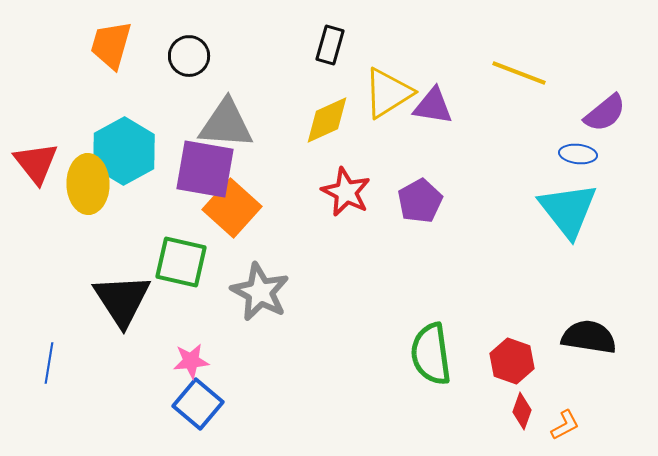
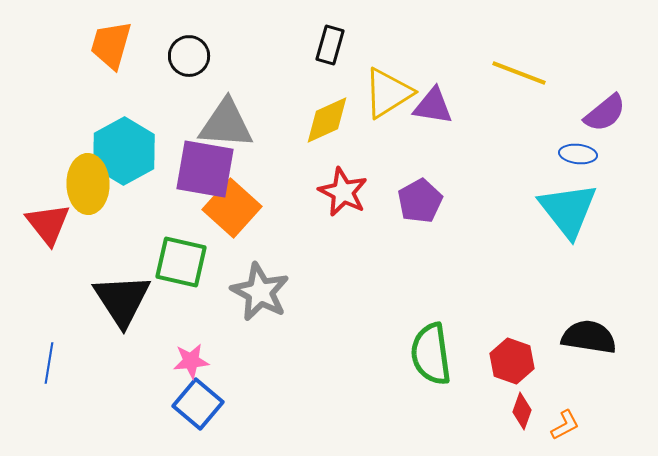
red triangle: moved 12 px right, 61 px down
red star: moved 3 px left
